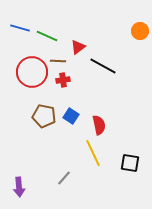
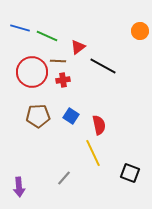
brown pentagon: moved 6 px left; rotated 15 degrees counterclockwise
black square: moved 10 px down; rotated 12 degrees clockwise
